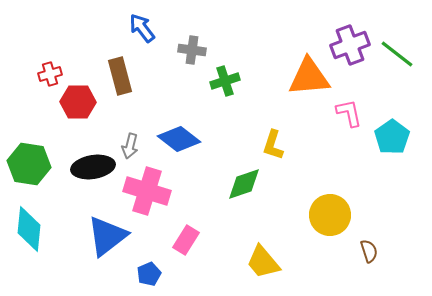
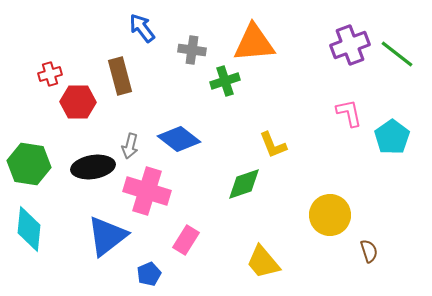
orange triangle: moved 55 px left, 34 px up
yellow L-shape: rotated 40 degrees counterclockwise
